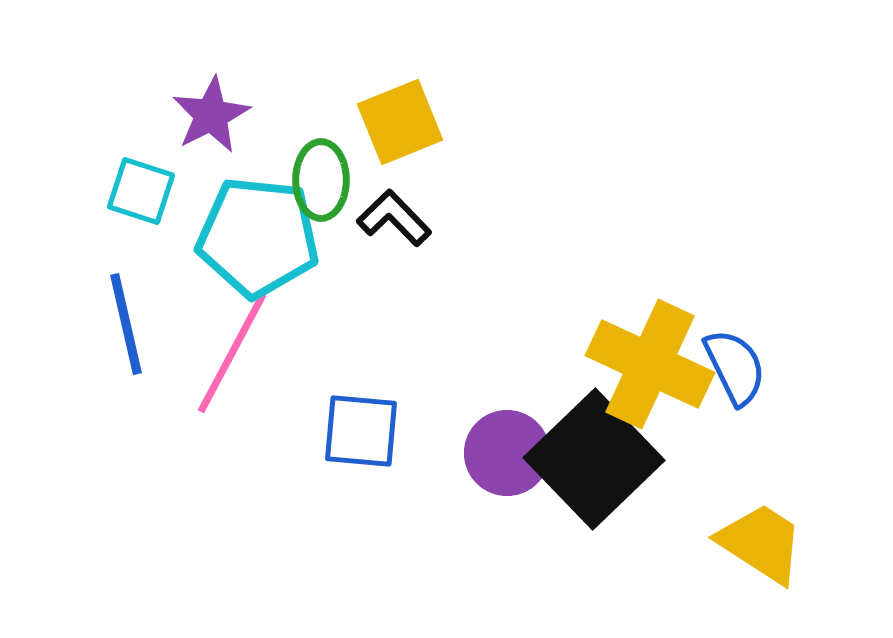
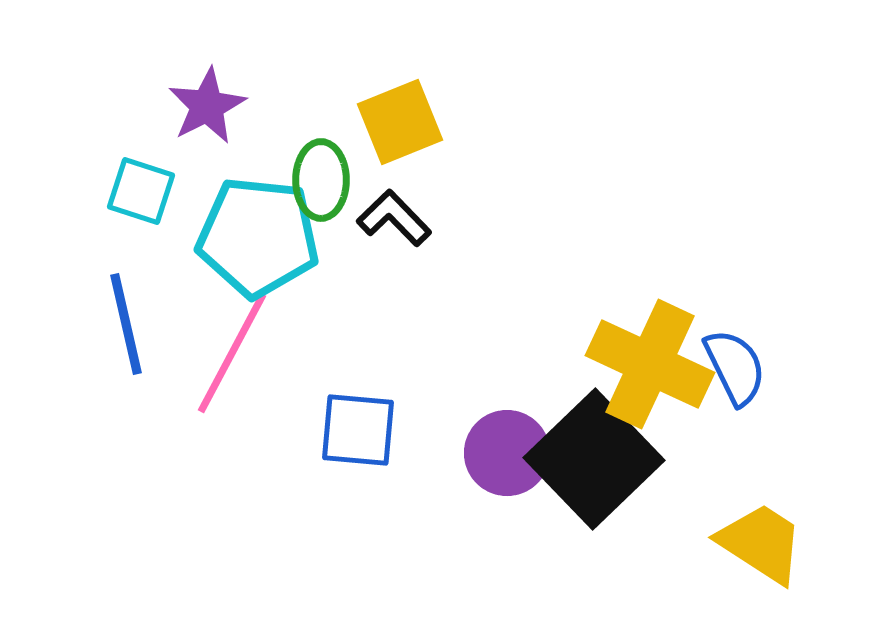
purple star: moved 4 px left, 9 px up
blue square: moved 3 px left, 1 px up
